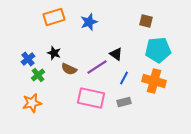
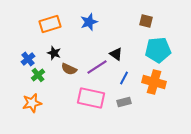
orange rectangle: moved 4 px left, 7 px down
orange cross: moved 1 px down
